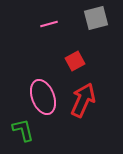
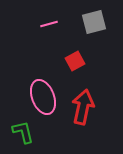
gray square: moved 2 px left, 4 px down
red arrow: moved 7 px down; rotated 12 degrees counterclockwise
green L-shape: moved 2 px down
